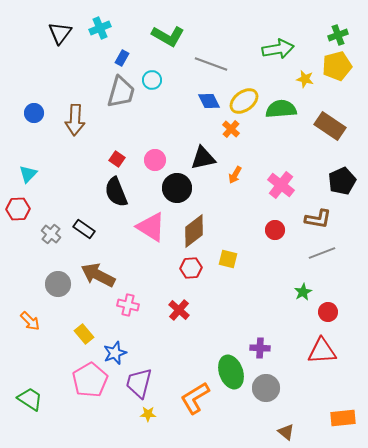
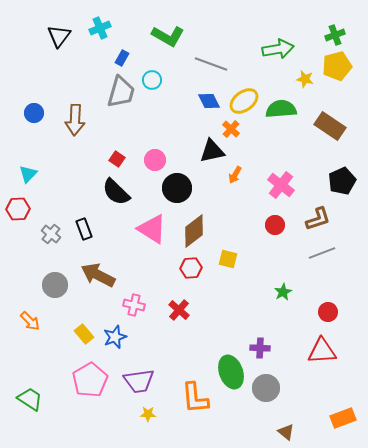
black triangle at (60, 33): moved 1 px left, 3 px down
green cross at (338, 35): moved 3 px left
black triangle at (203, 158): moved 9 px right, 7 px up
black semicircle at (116, 192): rotated 24 degrees counterclockwise
brown L-shape at (318, 219): rotated 28 degrees counterclockwise
pink triangle at (151, 227): moved 1 px right, 2 px down
black rectangle at (84, 229): rotated 35 degrees clockwise
red circle at (275, 230): moved 5 px up
gray circle at (58, 284): moved 3 px left, 1 px down
green star at (303, 292): moved 20 px left
pink cross at (128, 305): moved 6 px right
blue star at (115, 353): moved 16 px up
purple trapezoid at (139, 383): moved 2 px up; rotated 112 degrees counterclockwise
orange L-shape at (195, 398): rotated 64 degrees counterclockwise
orange rectangle at (343, 418): rotated 15 degrees counterclockwise
